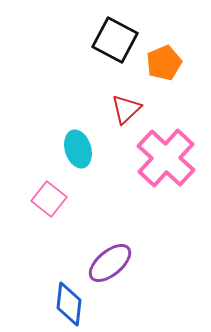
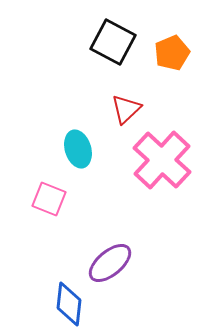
black square: moved 2 px left, 2 px down
orange pentagon: moved 8 px right, 10 px up
pink cross: moved 4 px left, 2 px down
pink square: rotated 16 degrees counterclockwise
